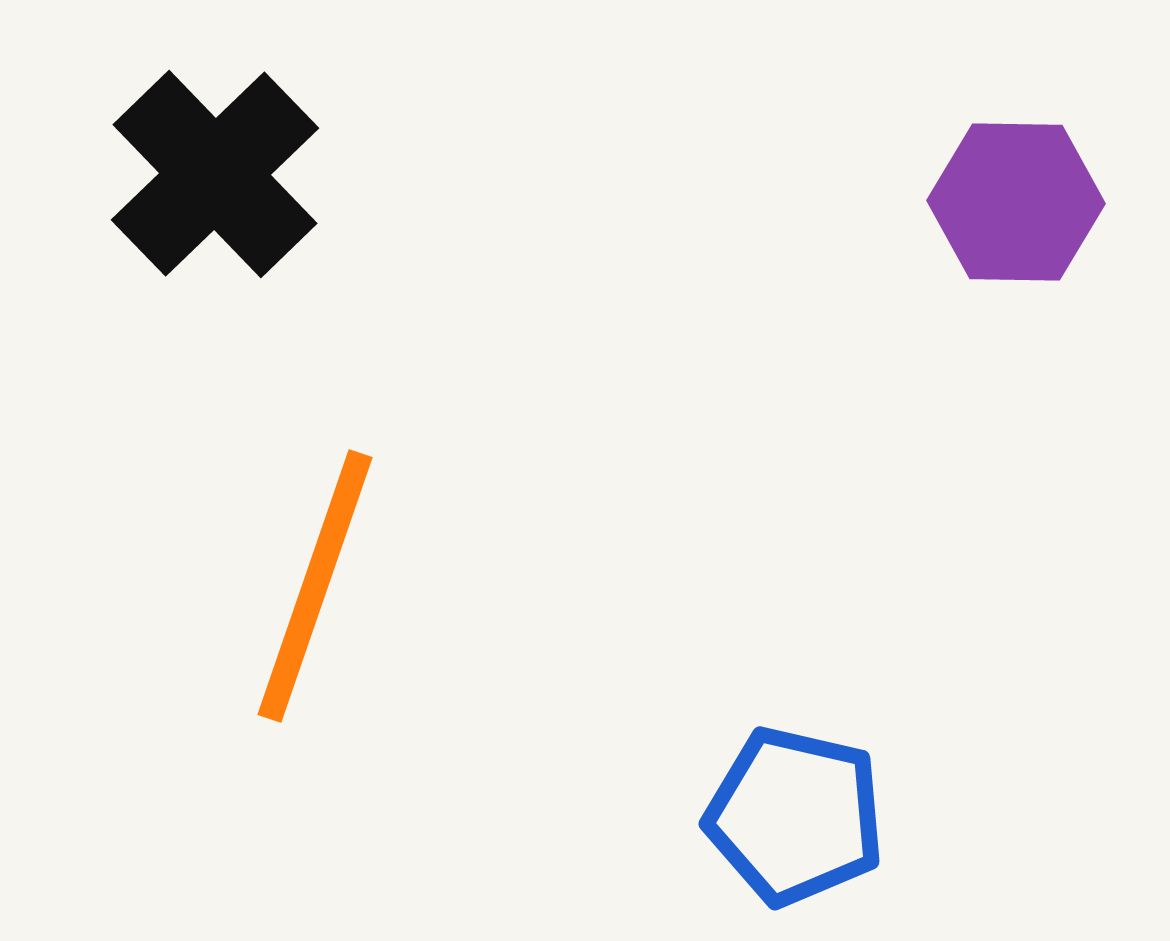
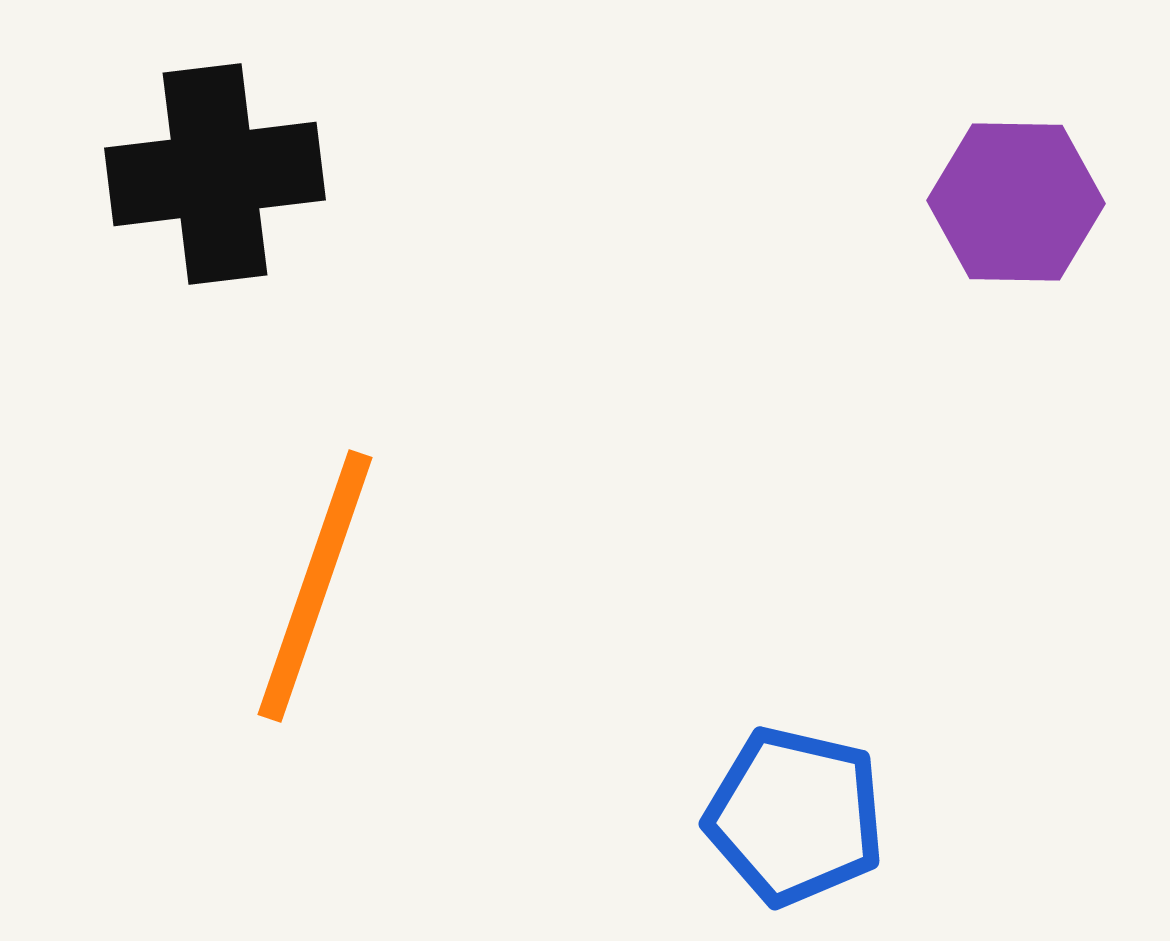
black cross: rotated 37 degrees clockwise
